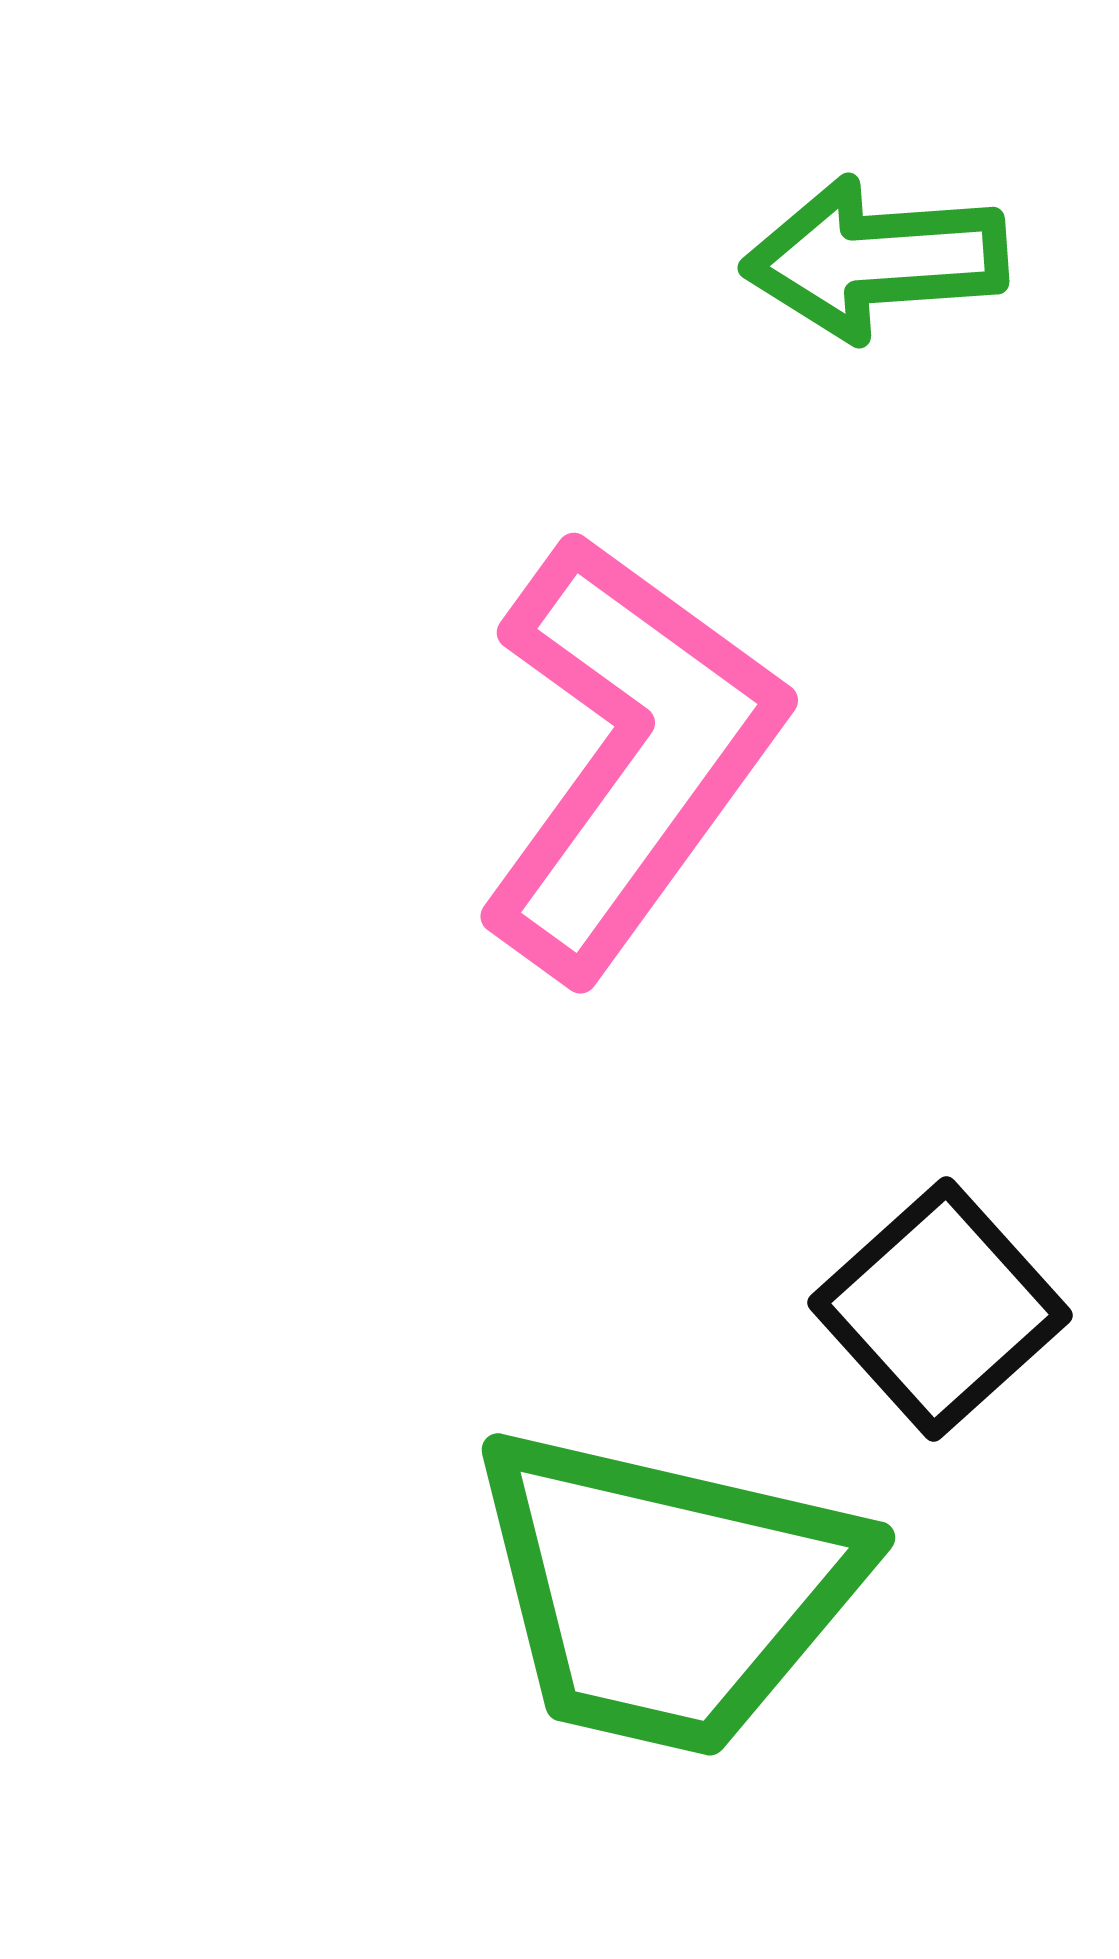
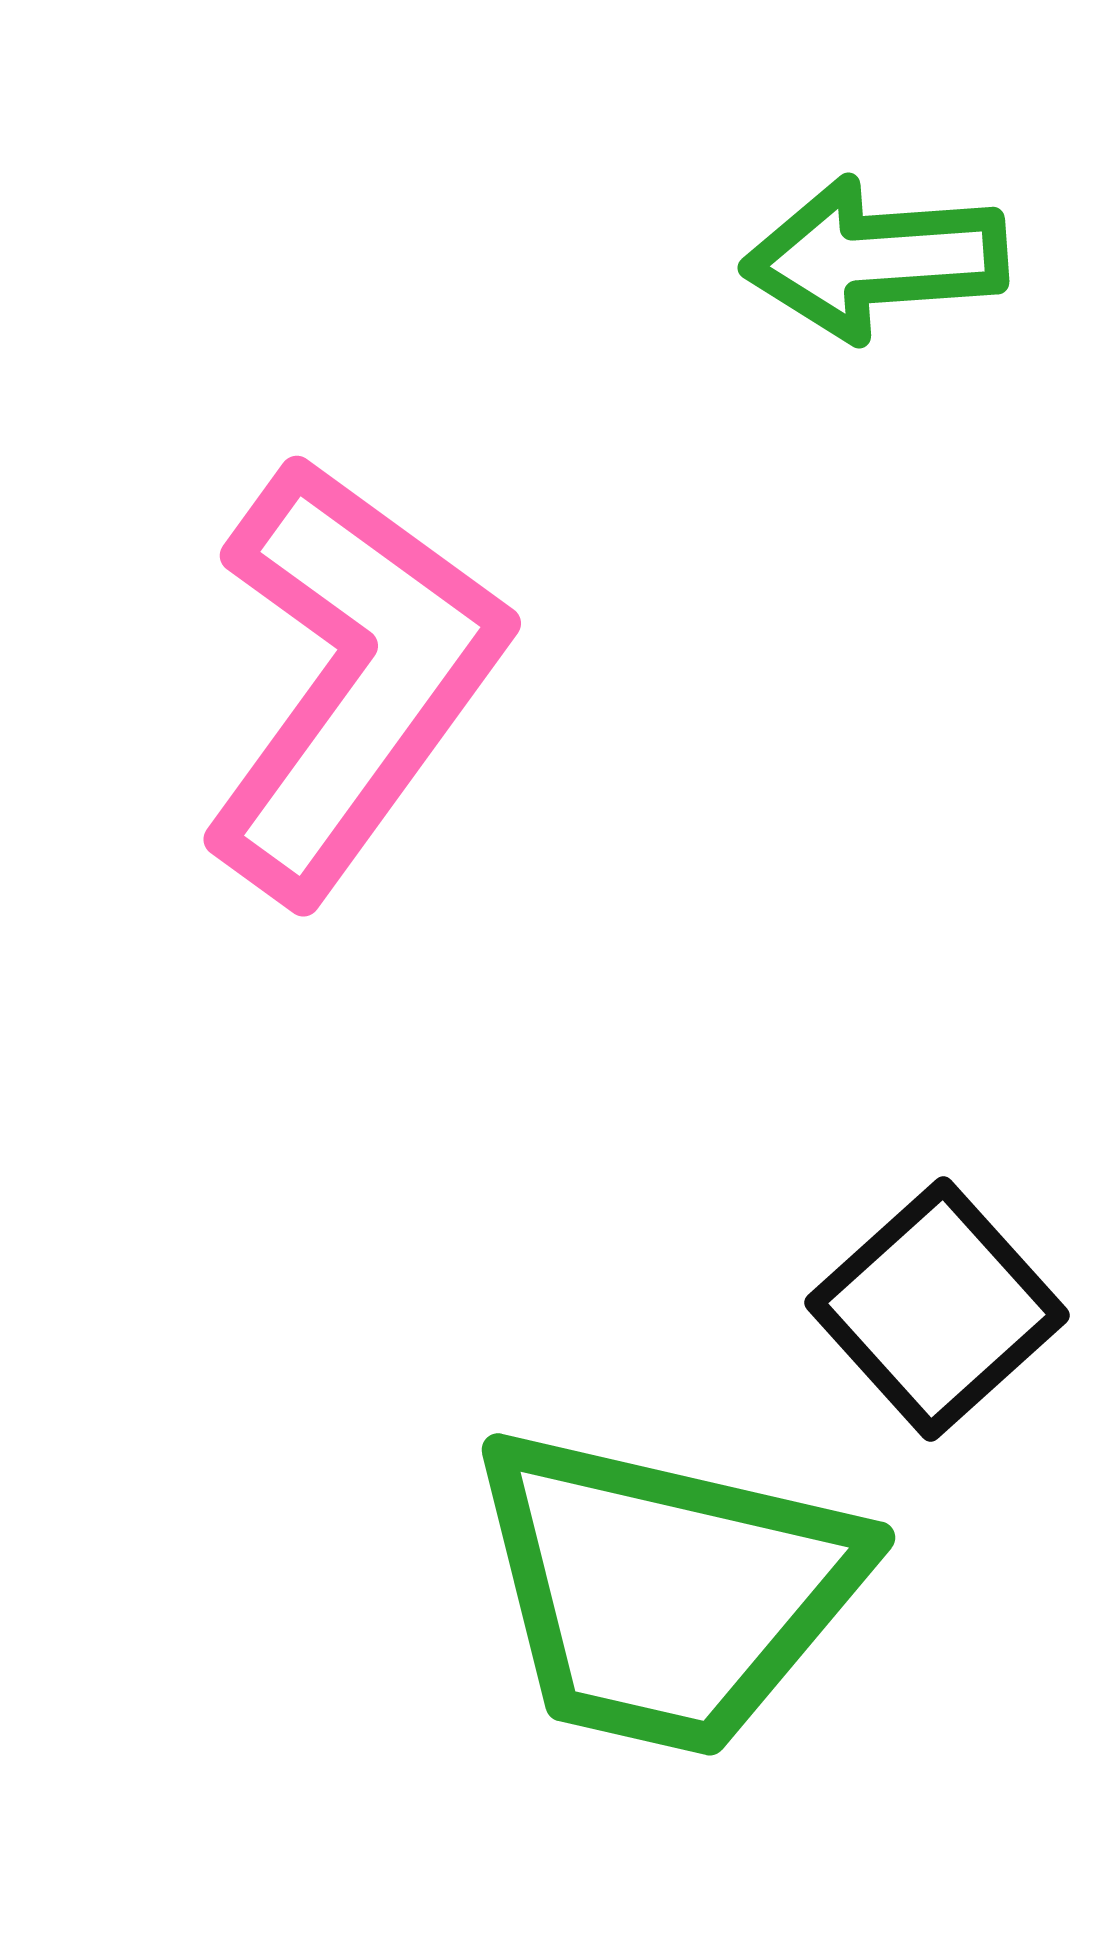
pink L-shape: moved 277 px left, 77 px up
black square: moved 3 px left
